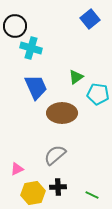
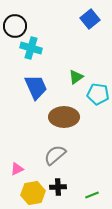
brown ellipse: moved 2 px right, 4 px down
green line: rotated 48 degrees counterclockwise
